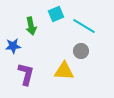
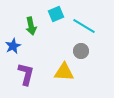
blue star: rotated 21 degrees counterclockwise
yellow triangle: moved 1 px down
